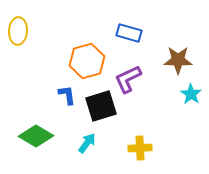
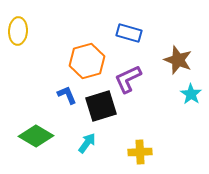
brown star: rotated 20 degrees clockwise
blue L-shape: rotated 15 degrees counterclockwise
yellow cross: moved 4 px down
